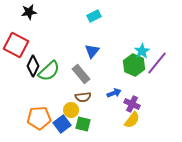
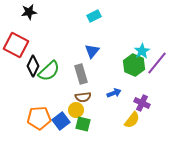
gray rectangle: rotated 24 degrees clockwise
purple cross: moved 10 px right, 1 px up
yellow circle: moved 5 px right
blue square: moved 1 px left, 3 px up
